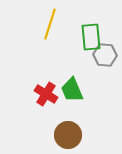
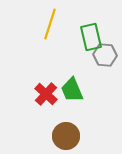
green rectangle: rotated 8 degrees counterclockwise
red cross: rotated 10 degrees clockwise
brown circle: moved 2 px left, 1 px down
